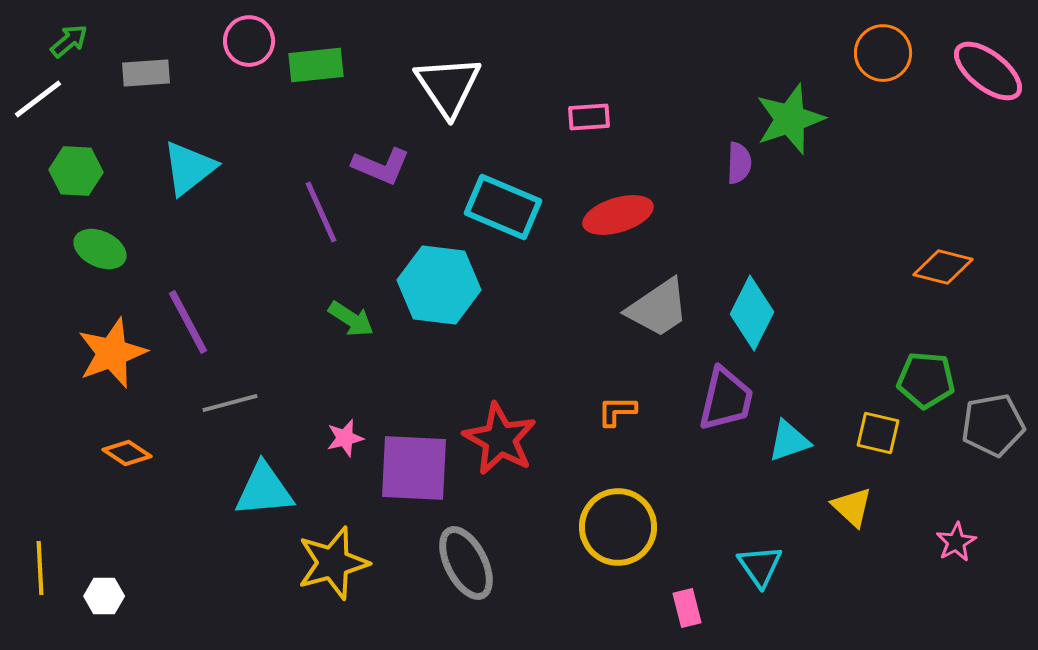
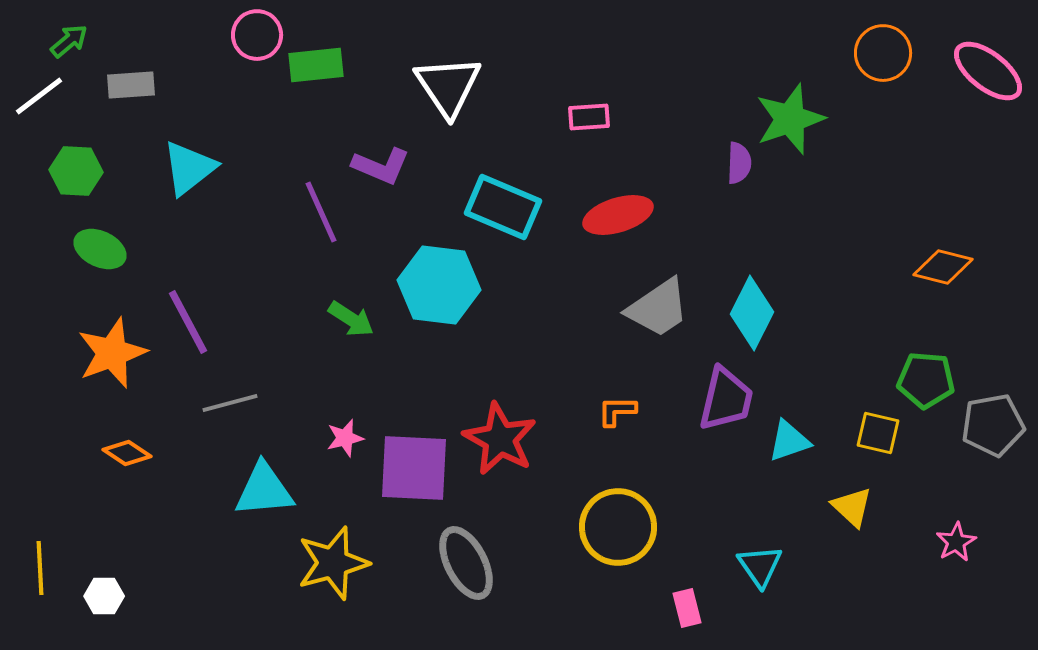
pink circle at (249, 41): moved 8 px right, 6 px up
gray rectangle at (146, 73): moved 15 px left, 12 px down
white line at (38, 99): moved 1 px right, 3 px up
